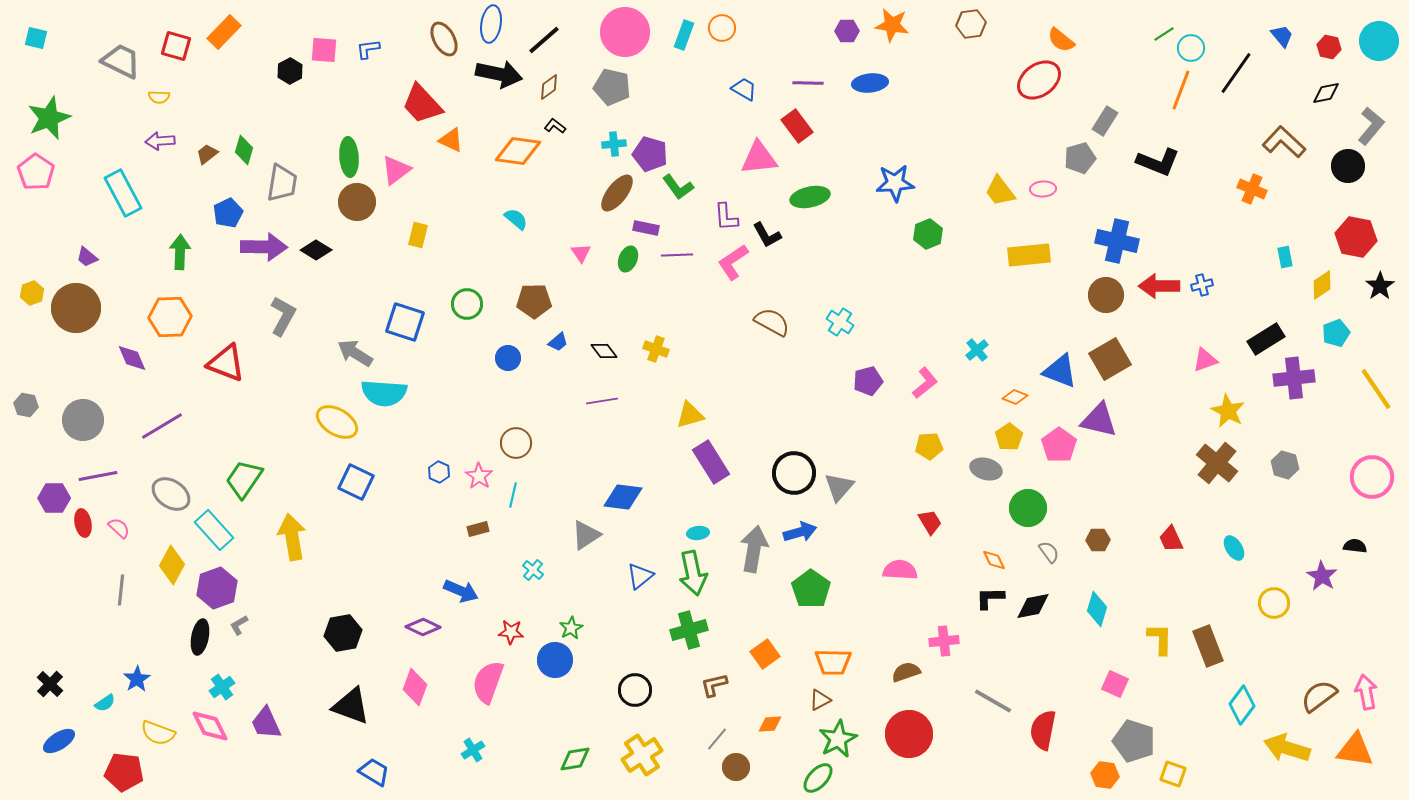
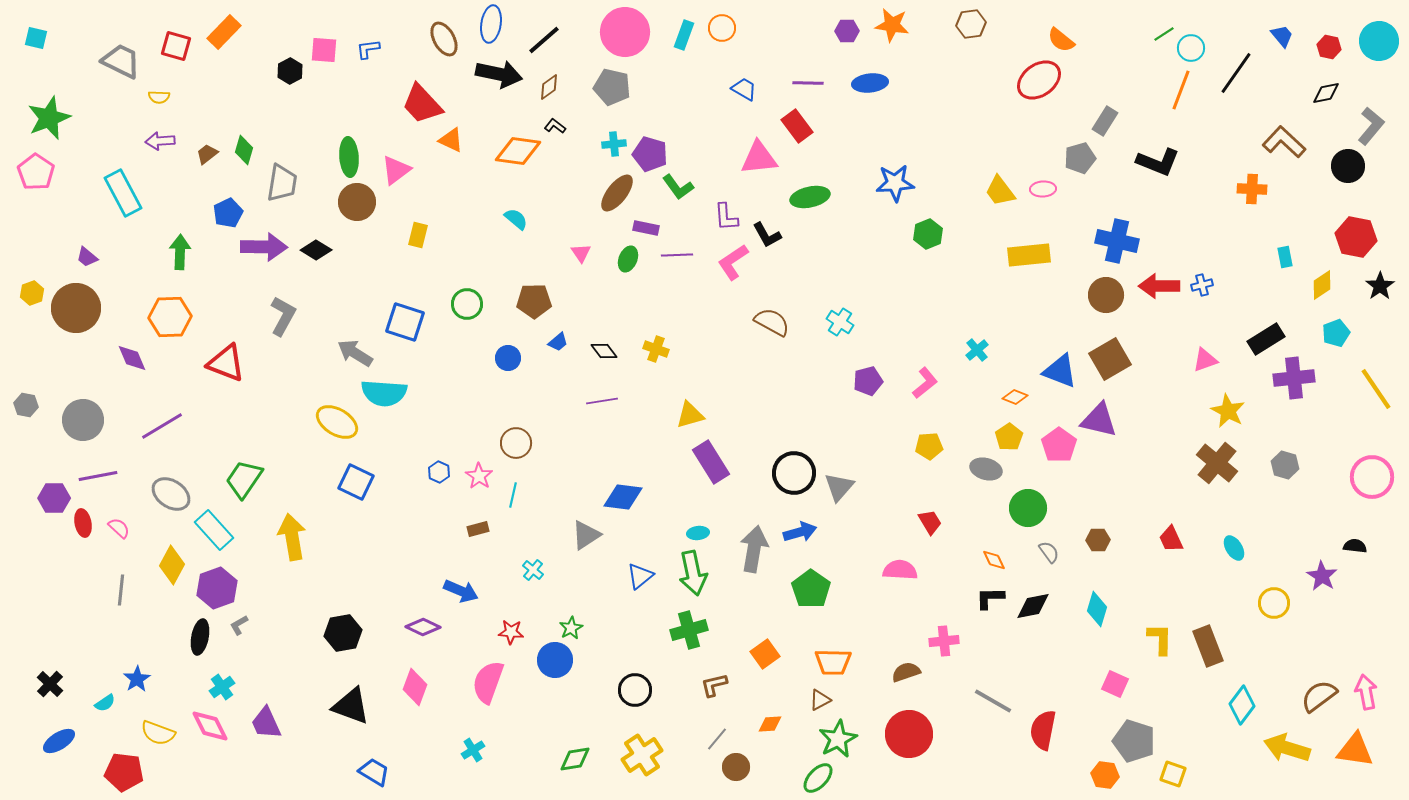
orange cross at (1252, 189): rotated 20 degrees counterclockwise
